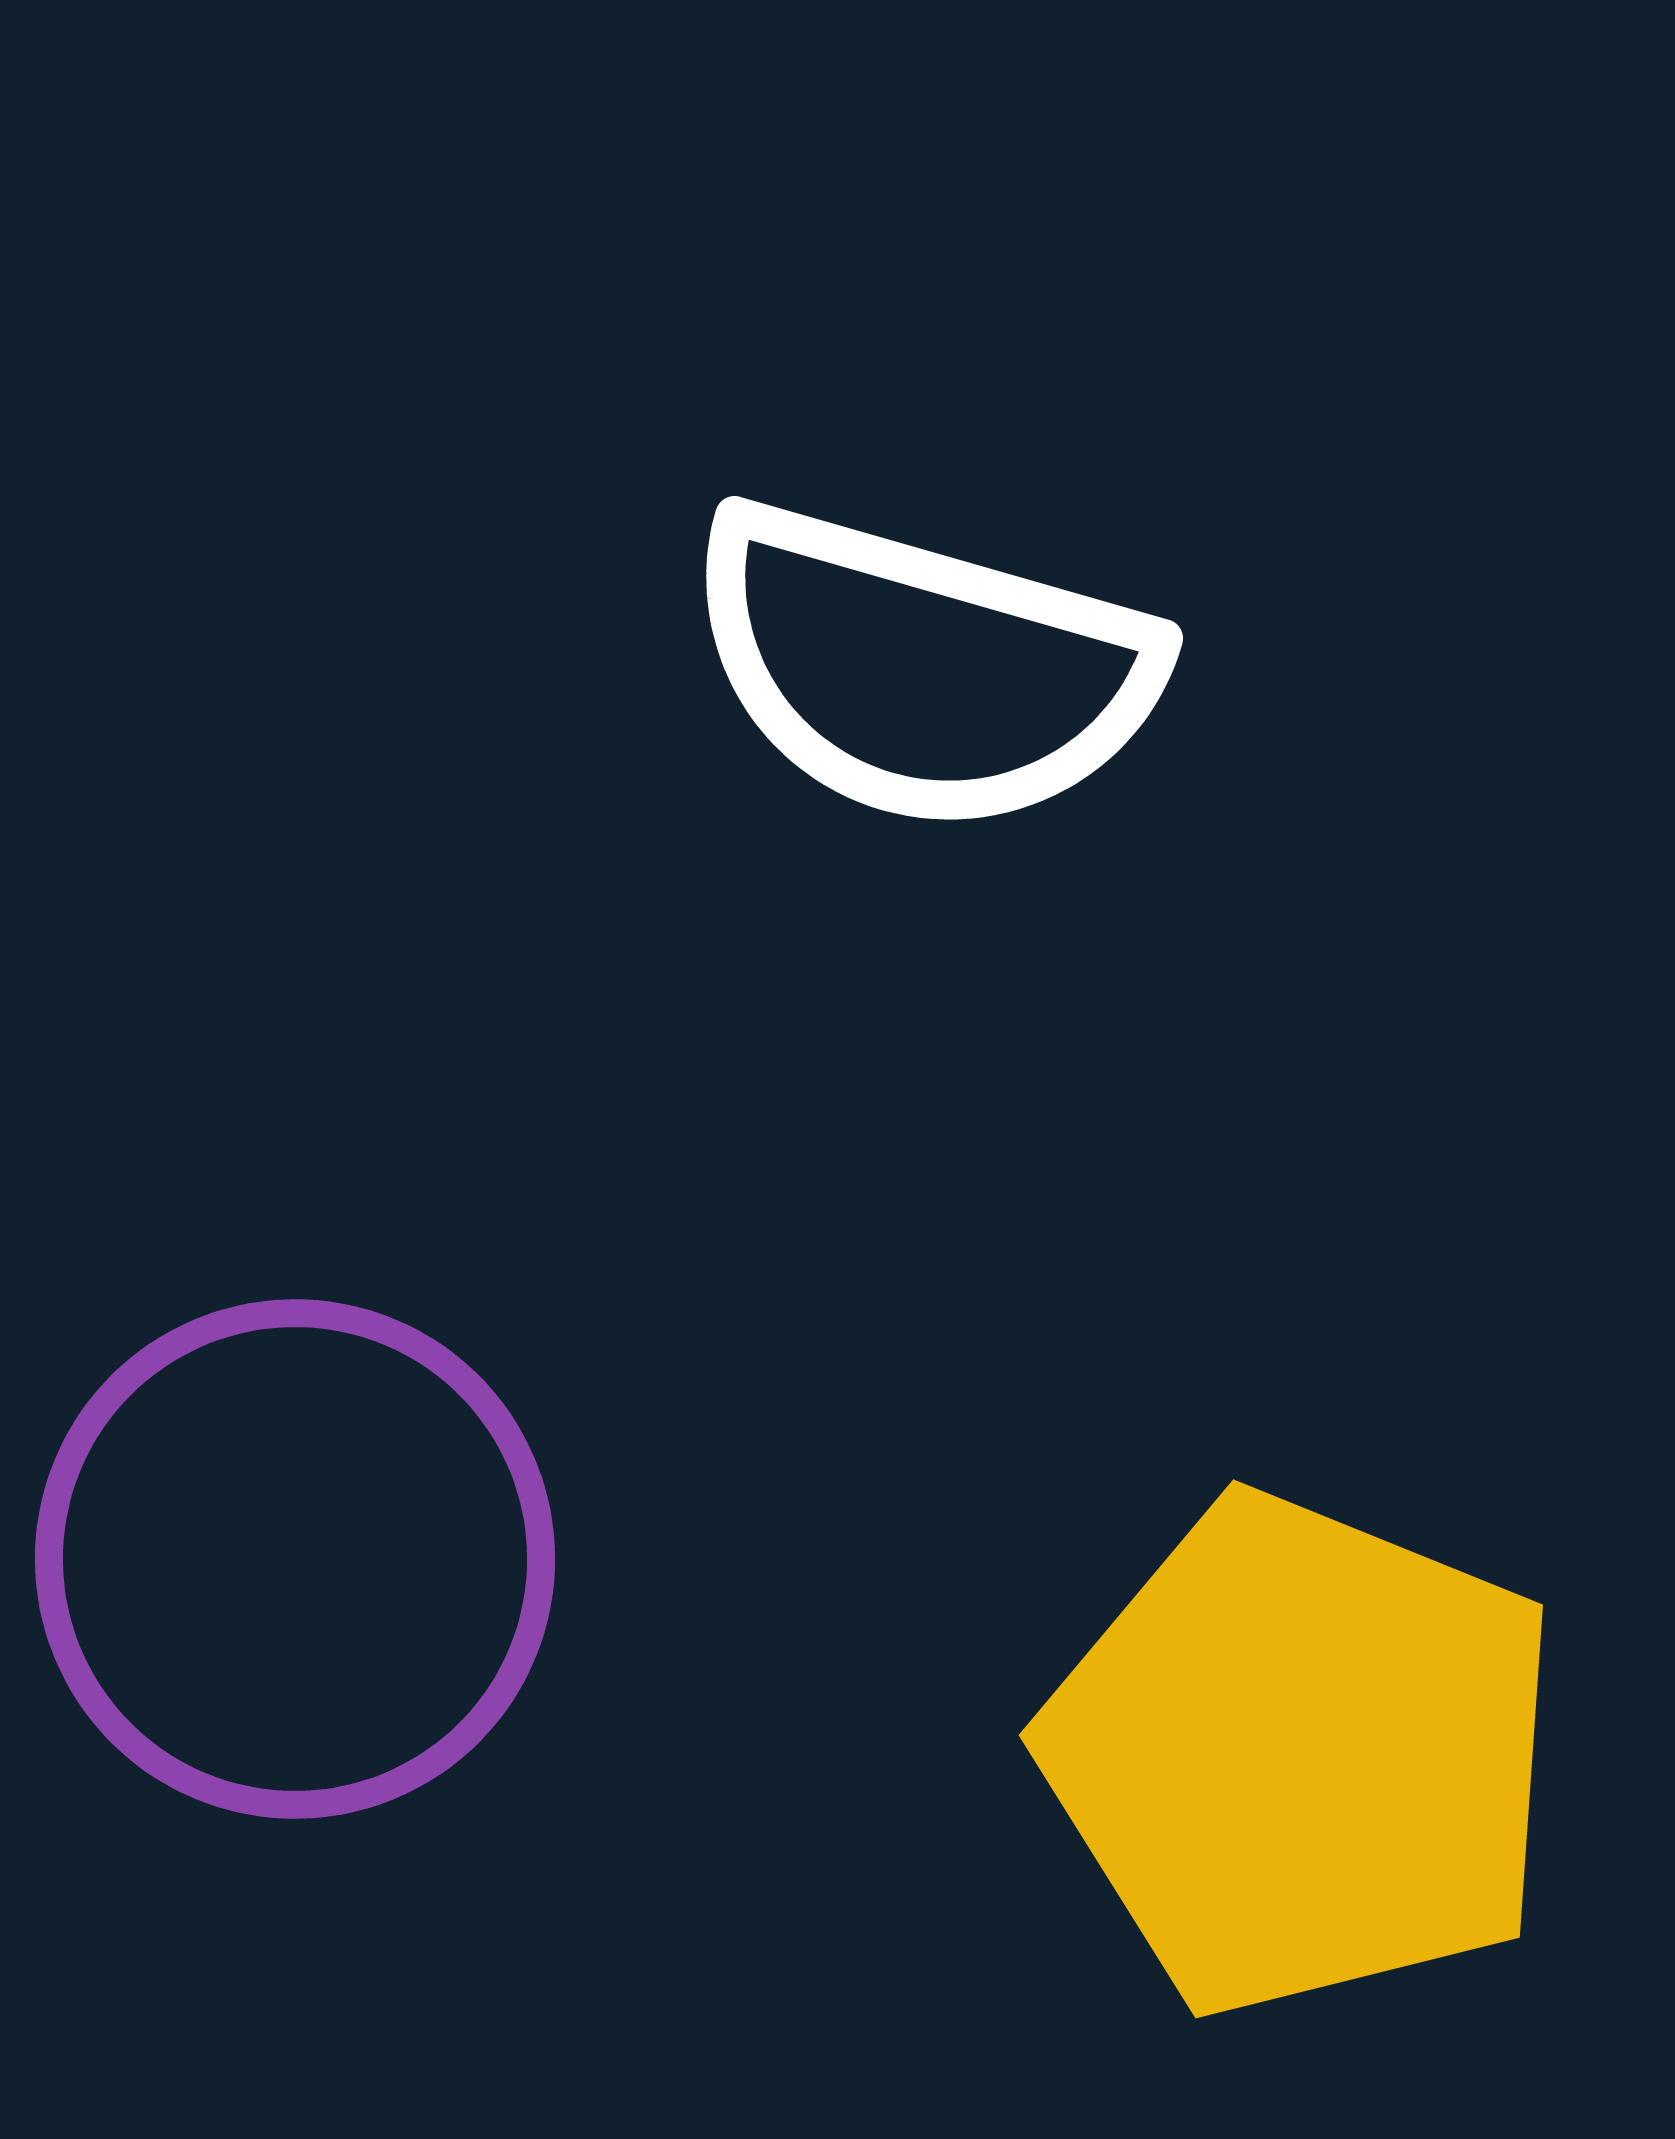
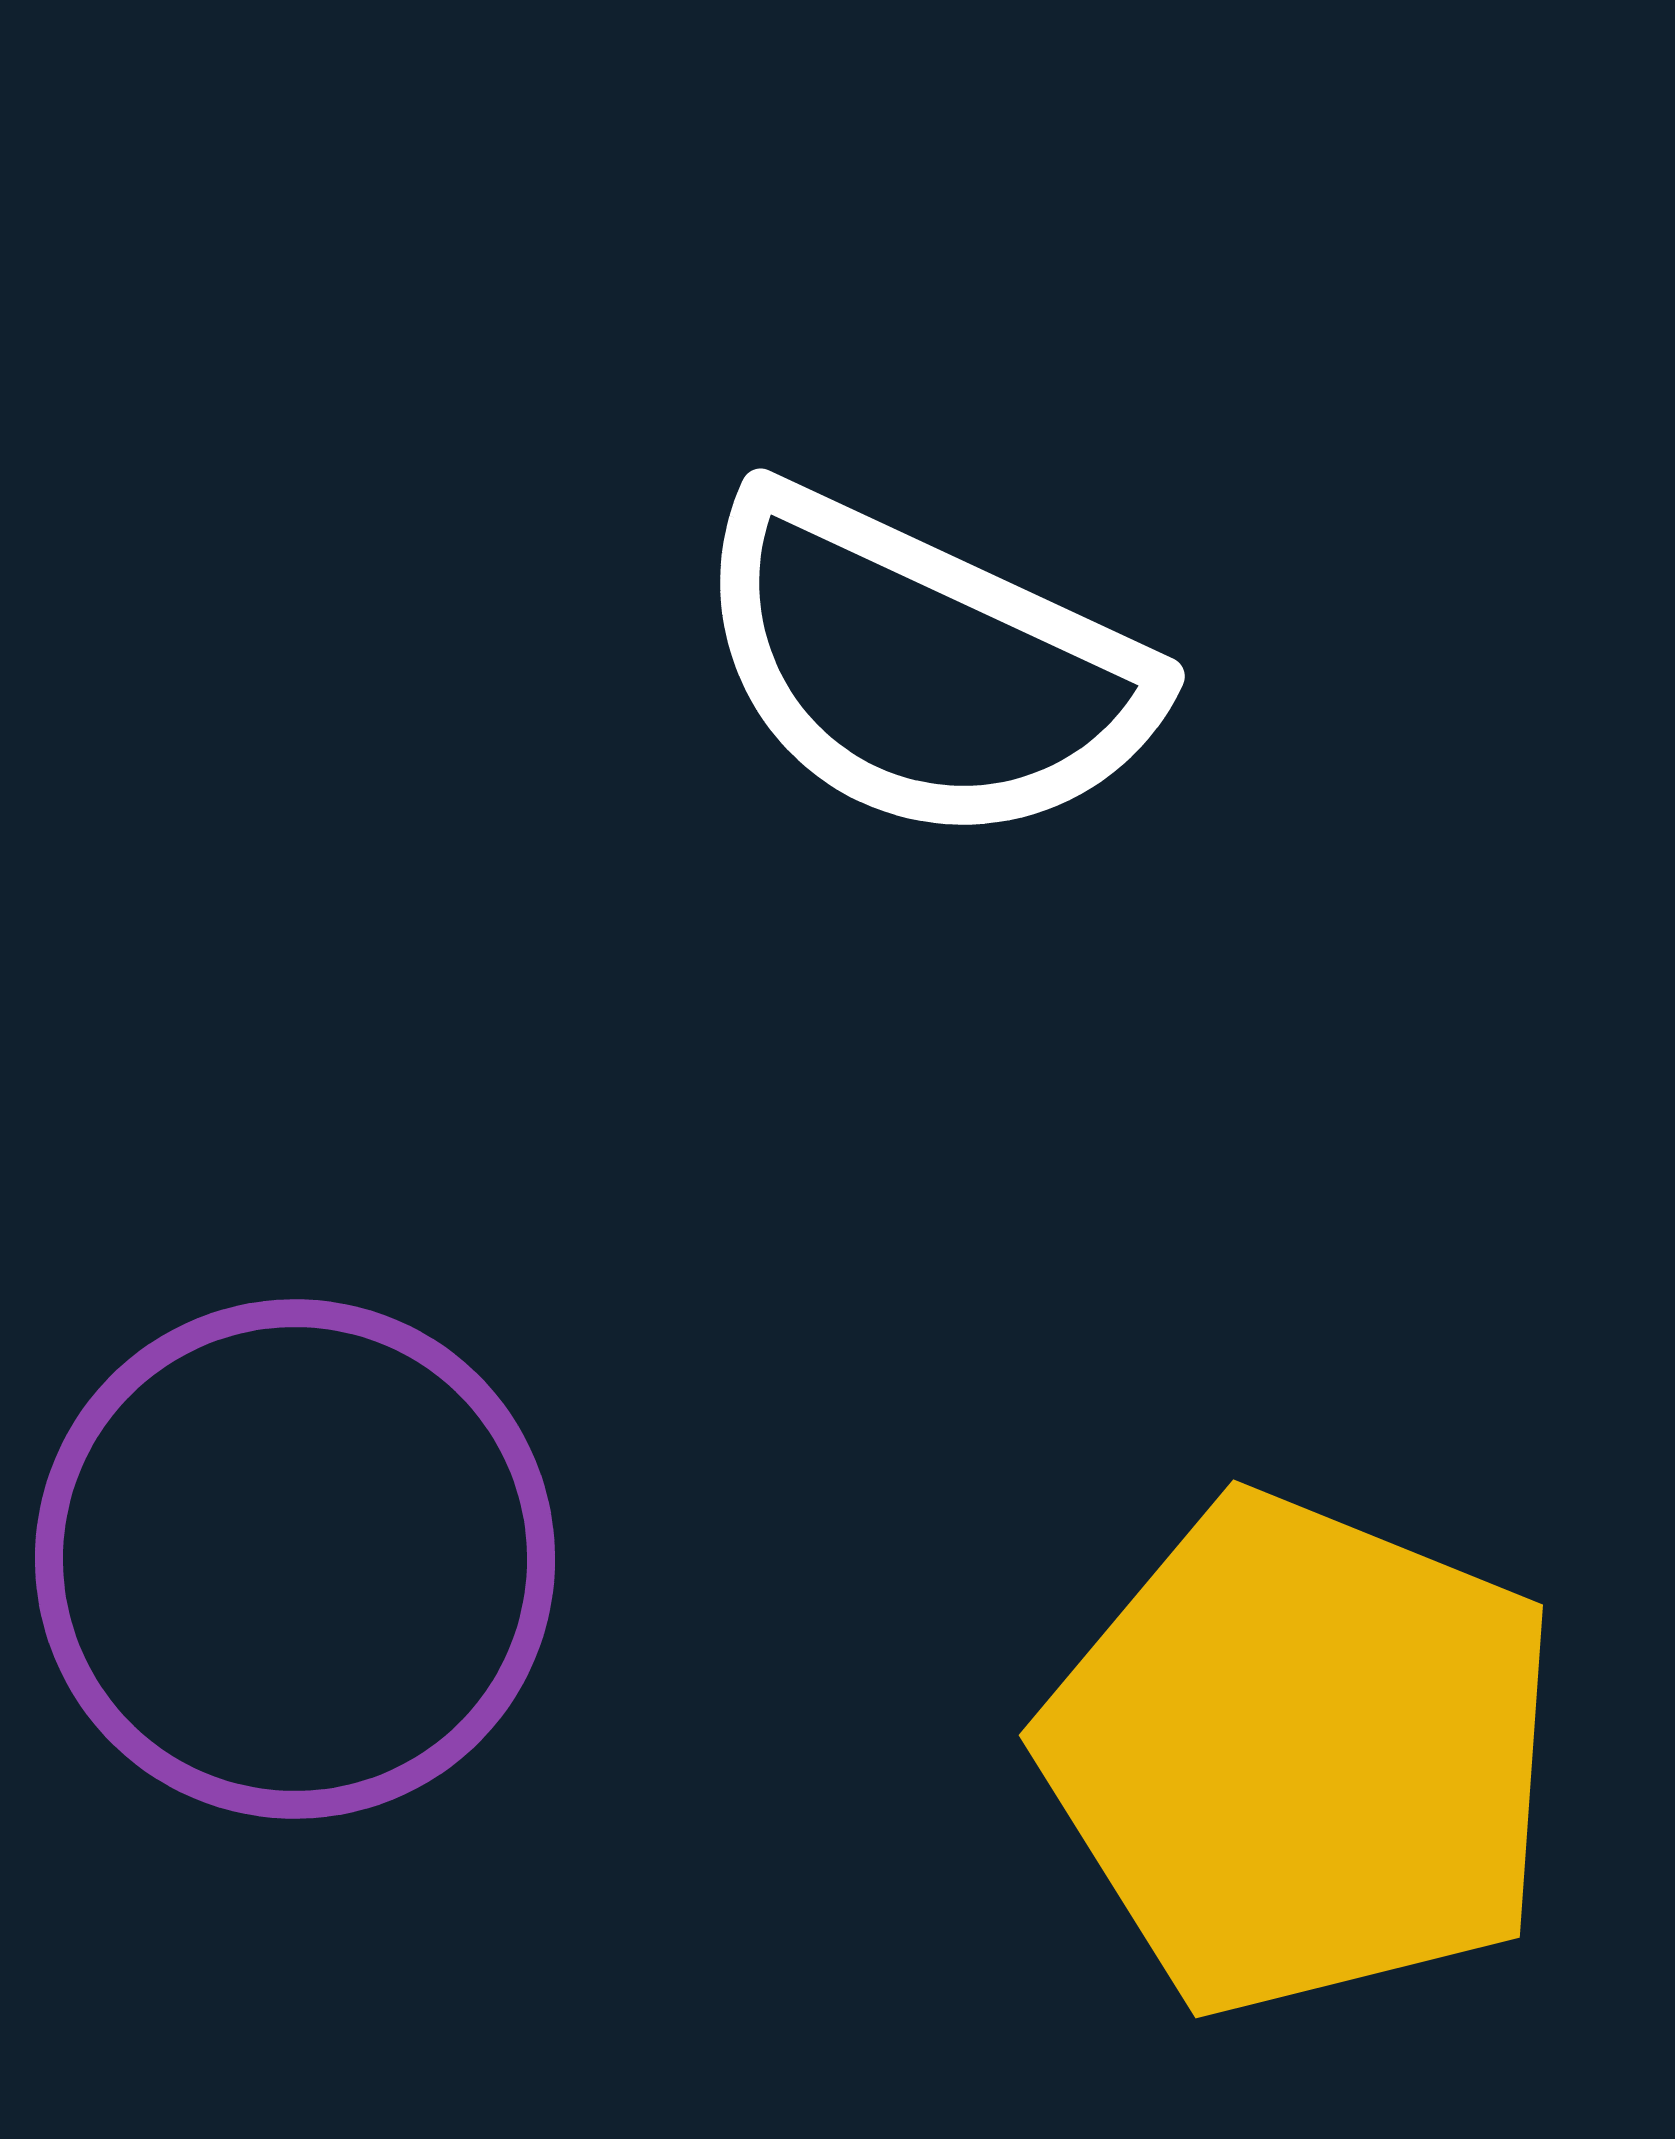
white semicircle: rotated 9 degrees clockwise
